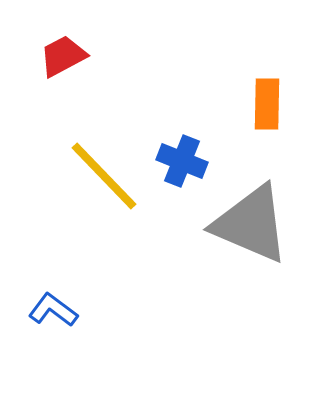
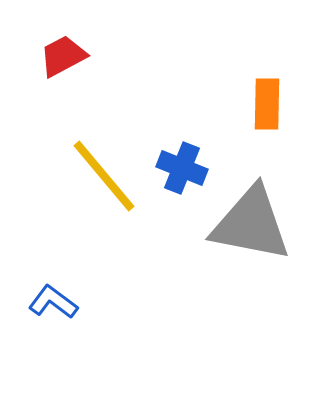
blue cross: moved 7 px down
yellow line: rotated 4 degrees clockwise
gray triangle: rotated 12 degrees counterclockwise
blue L-shape: moved 8 px up
